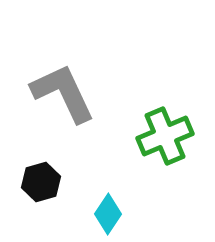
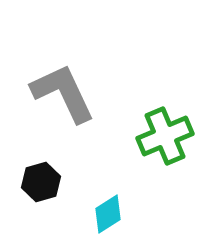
cyan diamond: rotated 24 degrees clockwise
